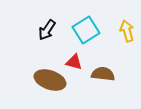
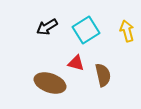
black arrow: moved 3 px up; rotated 25 degrees clockwise
red triangle: moved 2 px right, 1 px down
brown semicircle: moved 1 px down; rotated 70 degrees clockwise
brown ellipse: moved 3 px down
